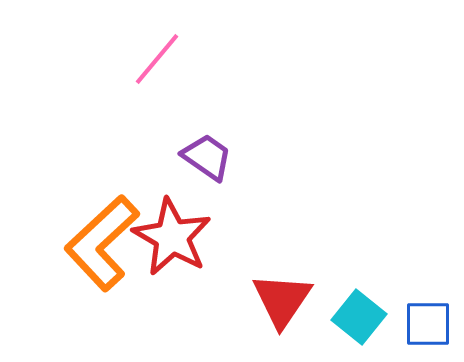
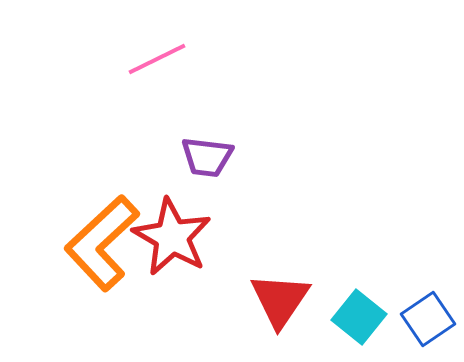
pink line: rotated 24 degrees clockwise
purple trapezoid: rotated 152 degrees clockwise
red triangle: moved 2 px left
blue square: moved 5 px up; rotated 34 degrees counterclockwise
